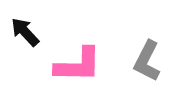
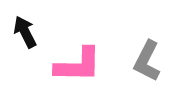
black arrow: rotated 16 degrees clockwise
